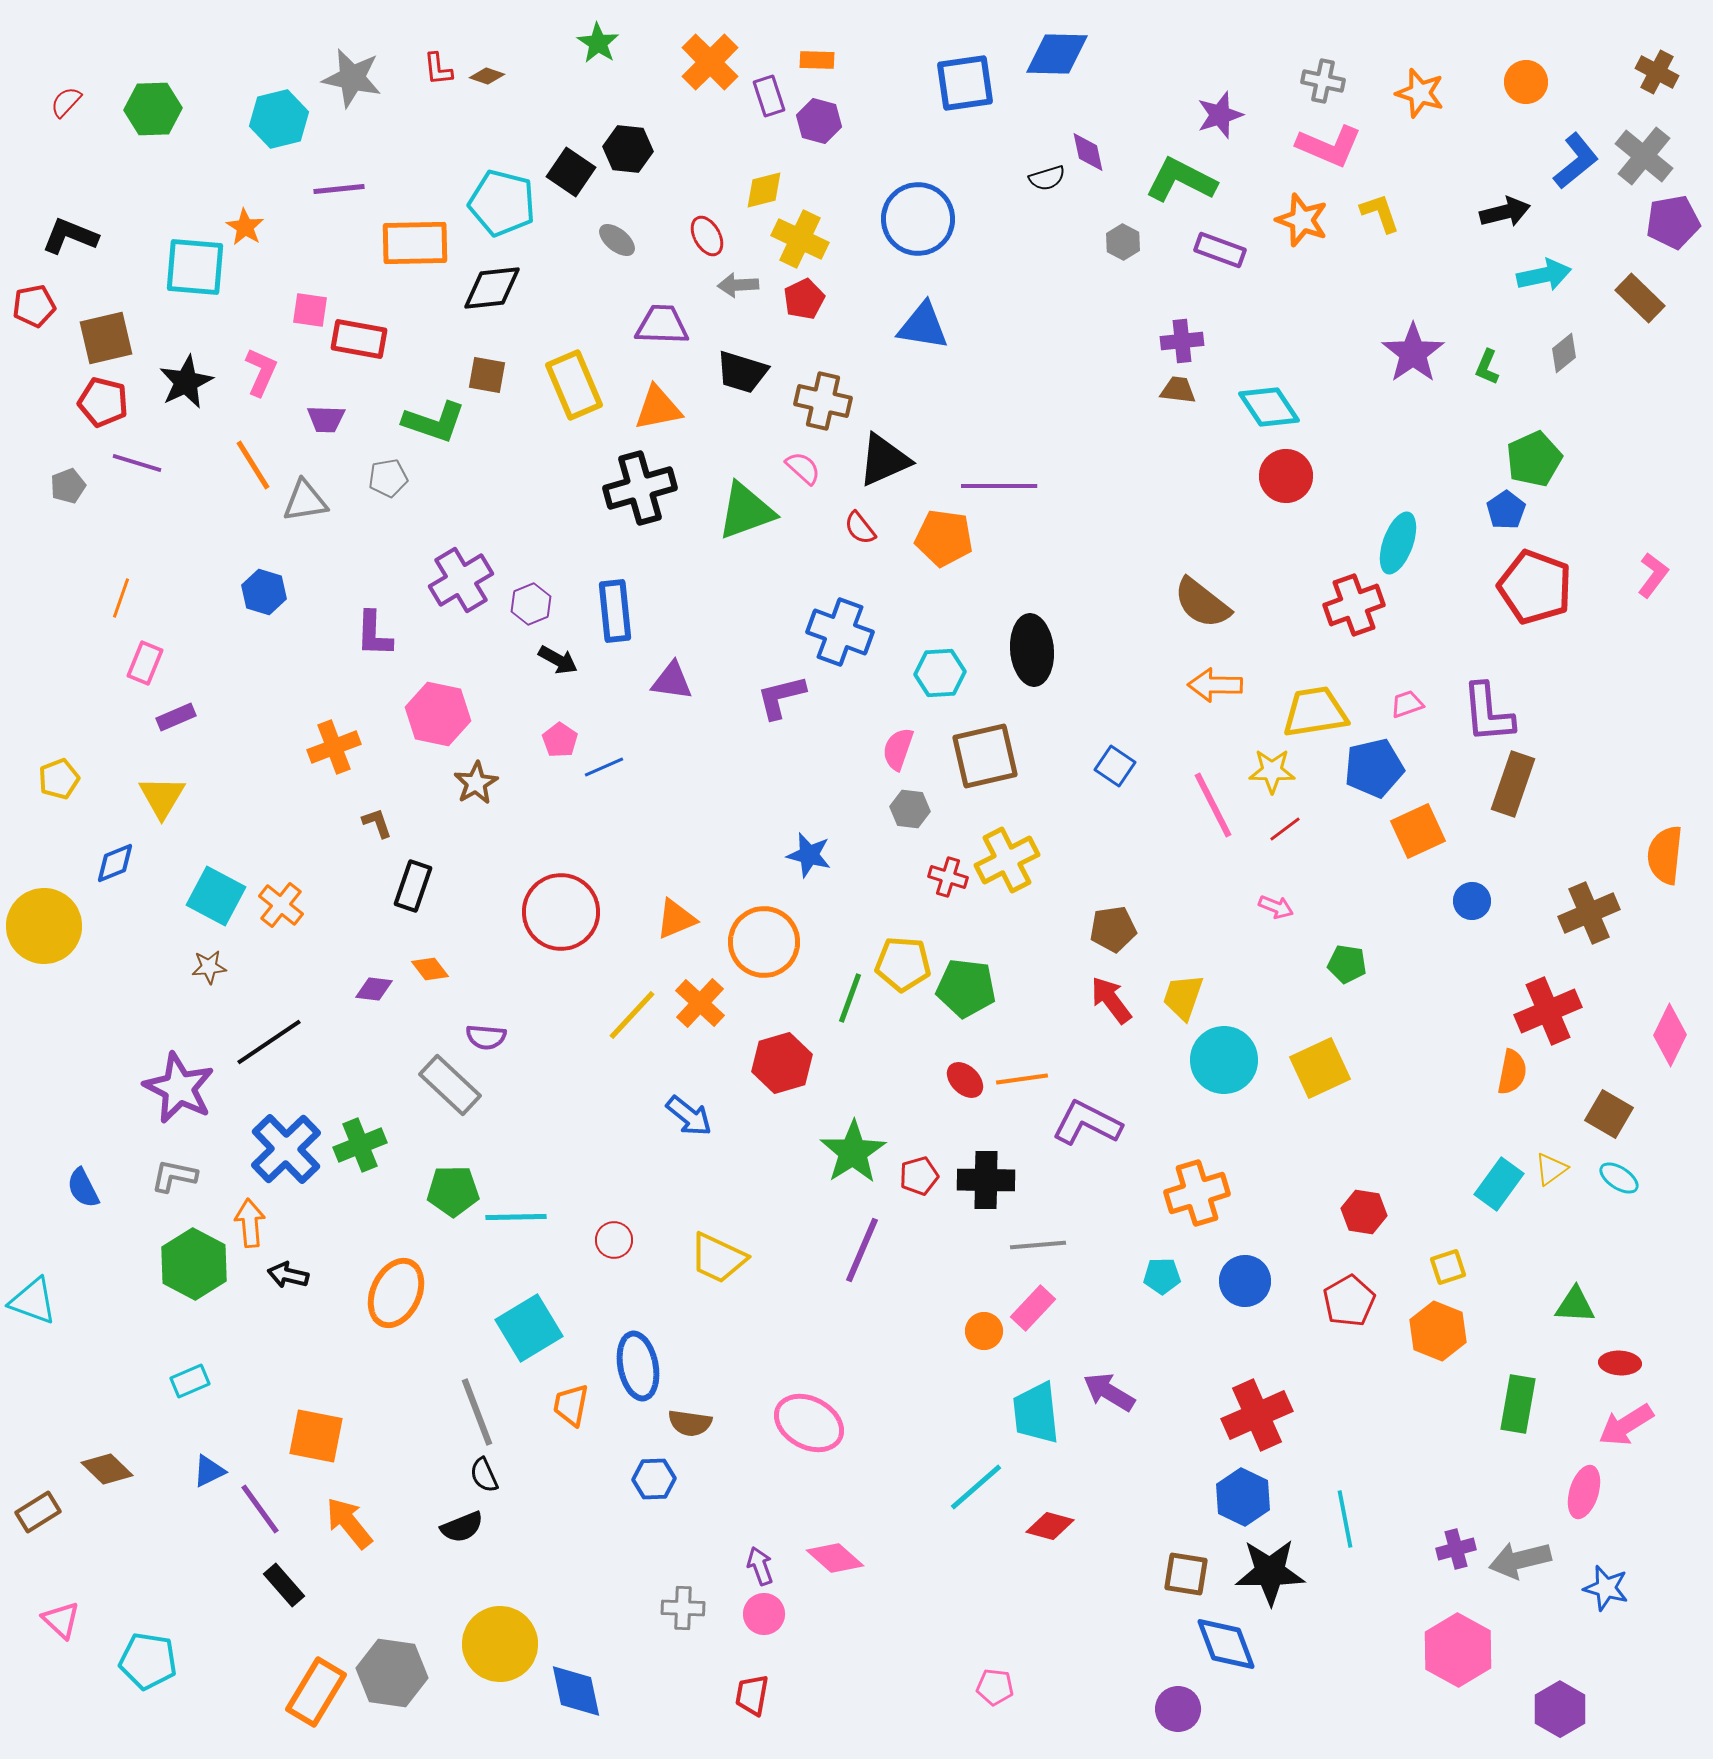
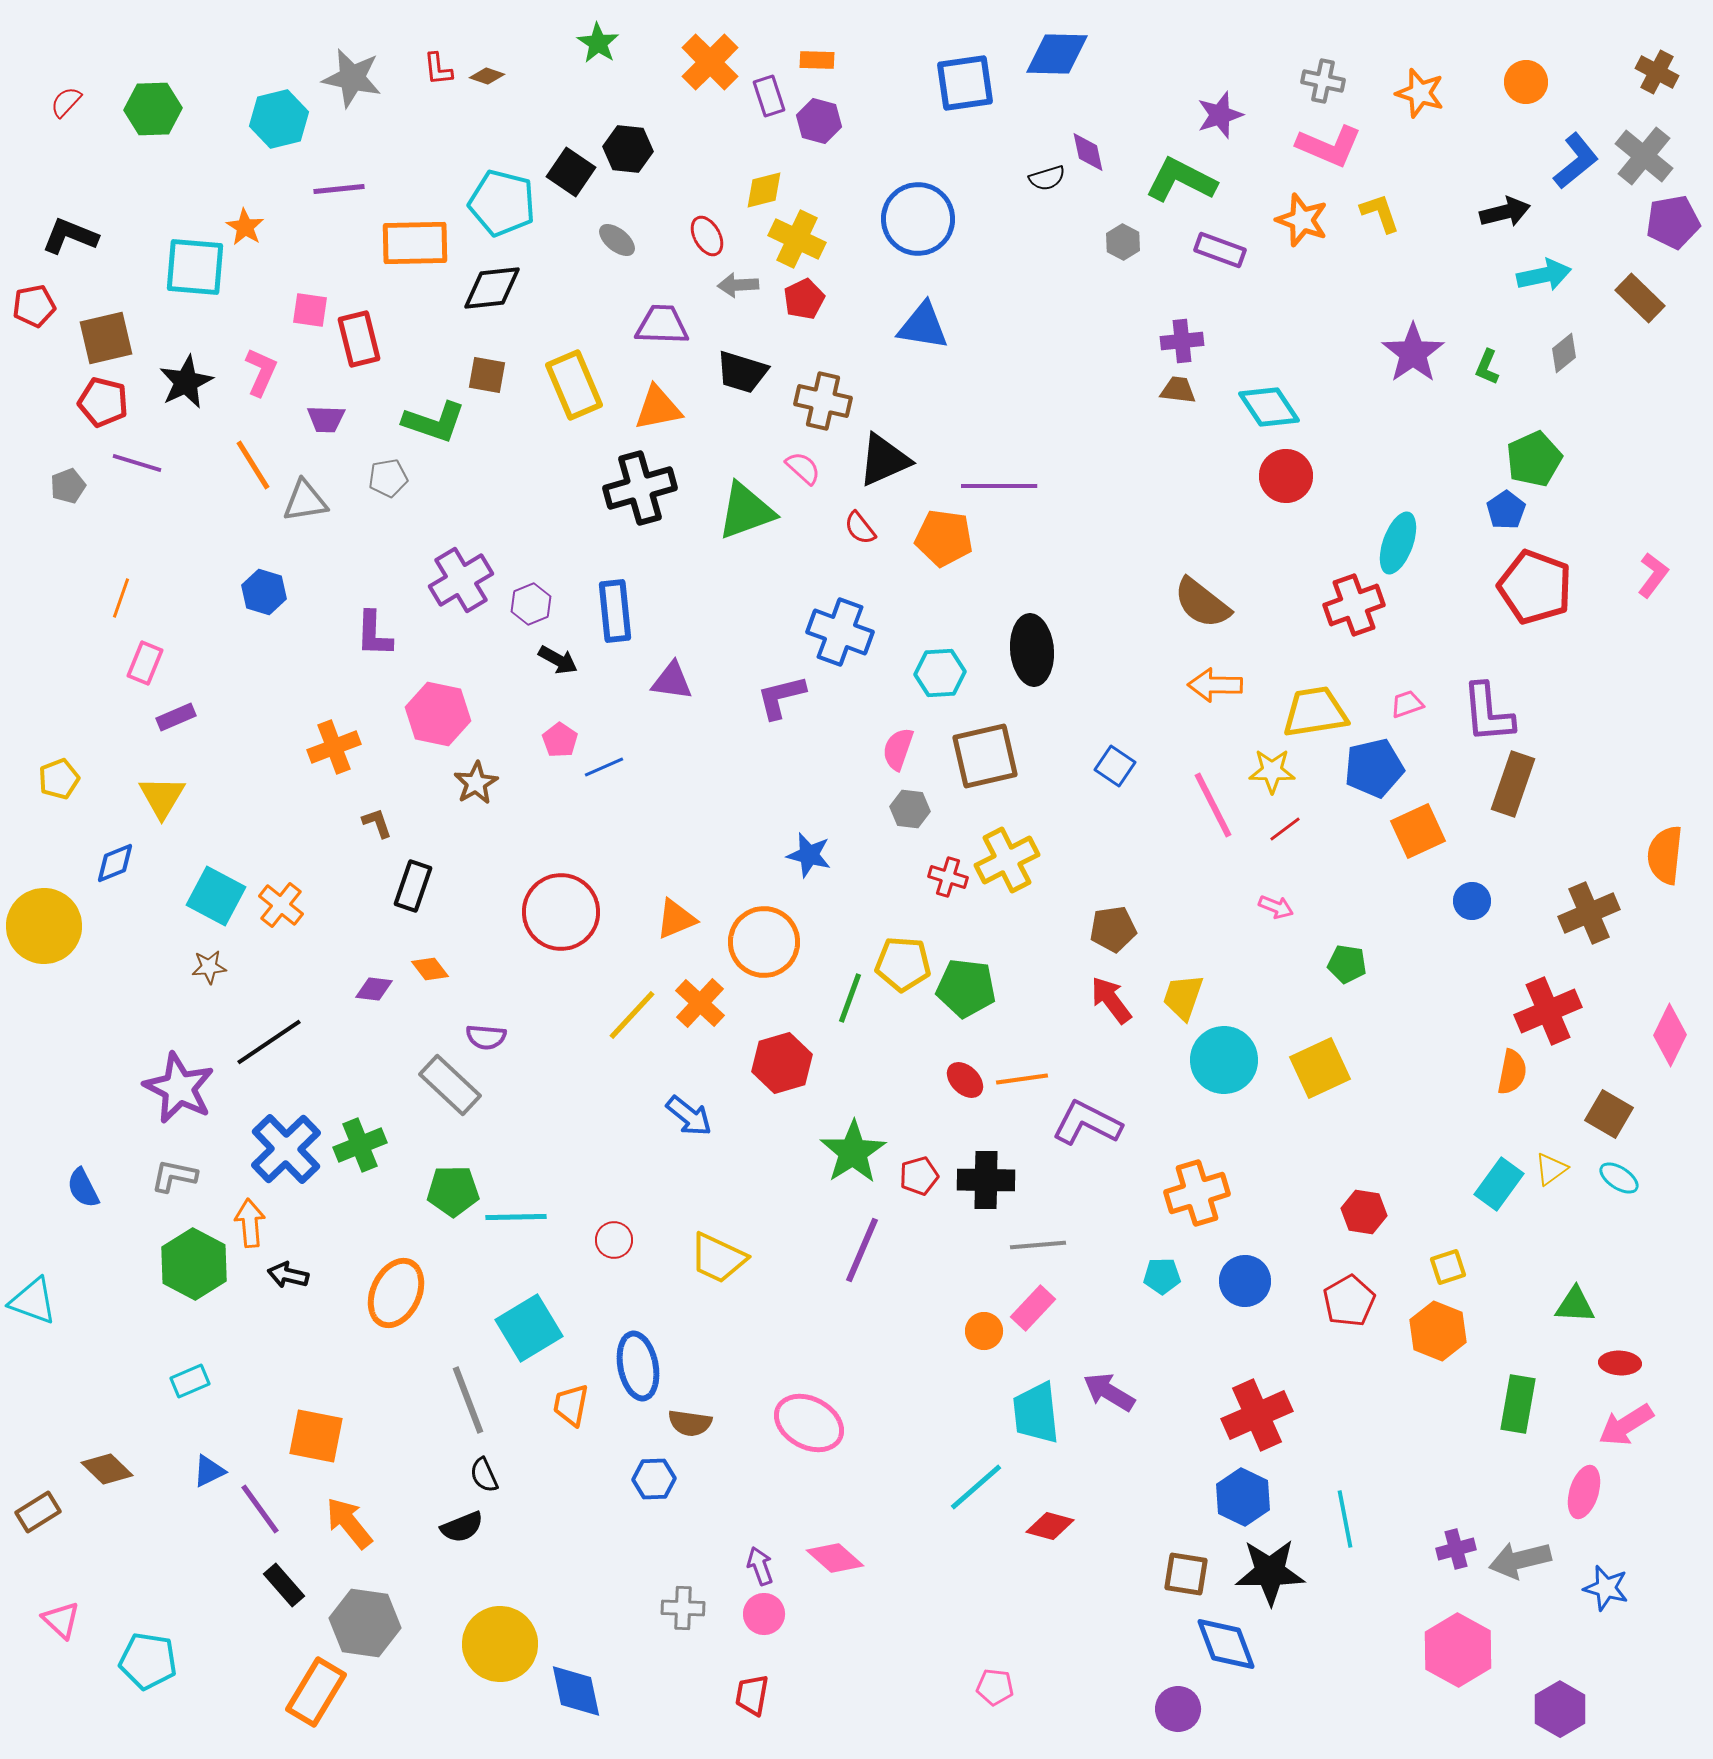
yellow cross at (800, 239): moved 3 px left
red rectangle at (359, 339): rotated 66 degrees clockwise
gray line at (477, 1412): moved 9 px left, 12 px up
gray hexagon at (392, 1673): moved 27 px left, 50 px up
